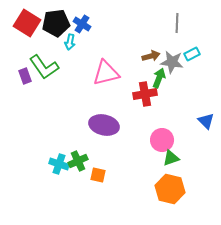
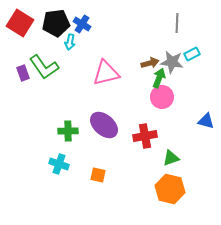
red square: moved 7 px left
brown arrow: moved 1 px left, 7 px down
purple rectangle: moved 2 px left, 3 px up
red cross: moved 42 px down
blue triangle: rotated 30 degrees counterclockwise
purple ellipse: rotated 28 degrees clockwise
pink circle: moved 43 px up
green cross: moved 10 px left, 30 px up; rotated 24 degrees clockwise
